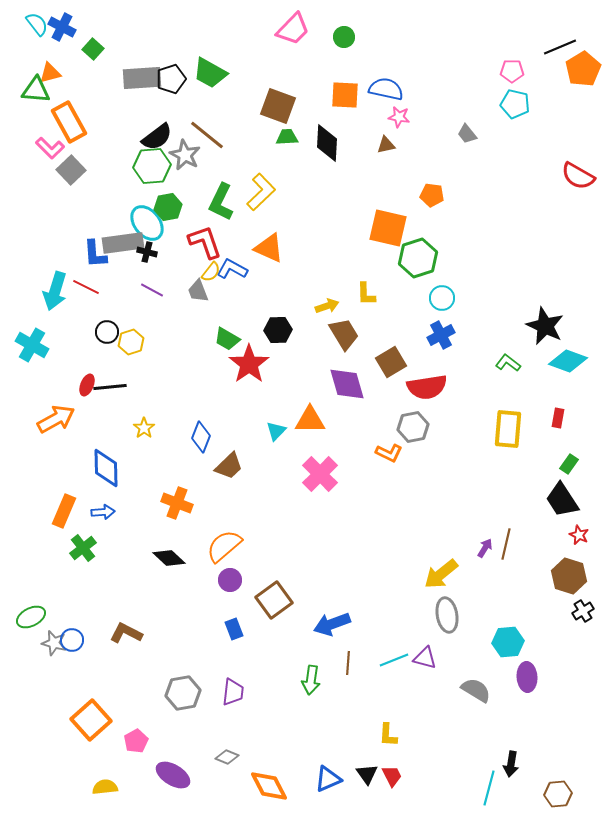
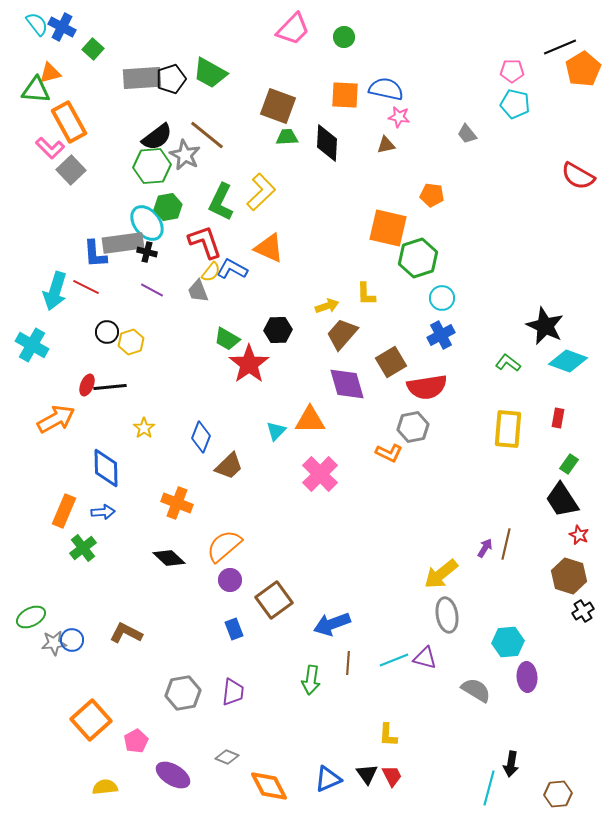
brown trapezoid at (344, 334): moved 2 px left; rotated 108 degrees counterclockwise
gray star at (54, 643): rotated 20 degrees counterclockwise
